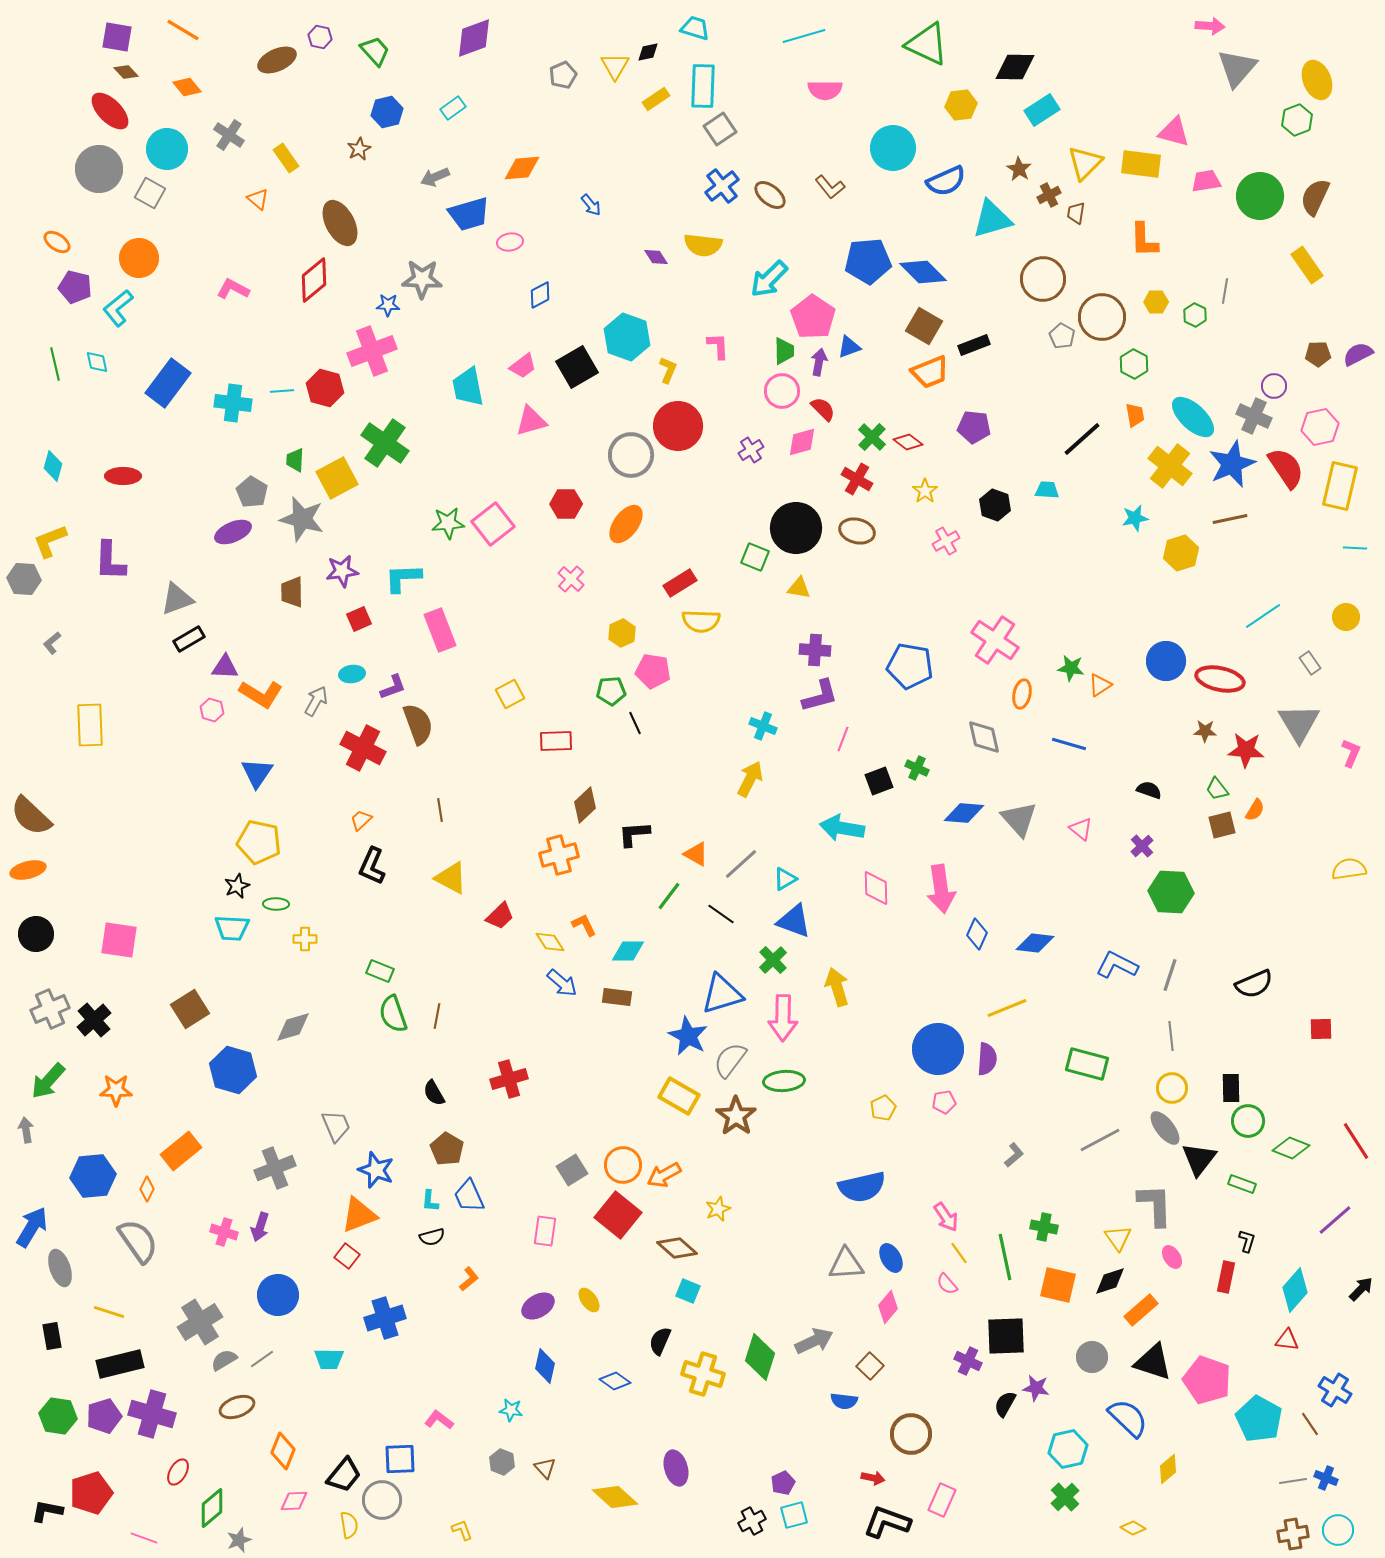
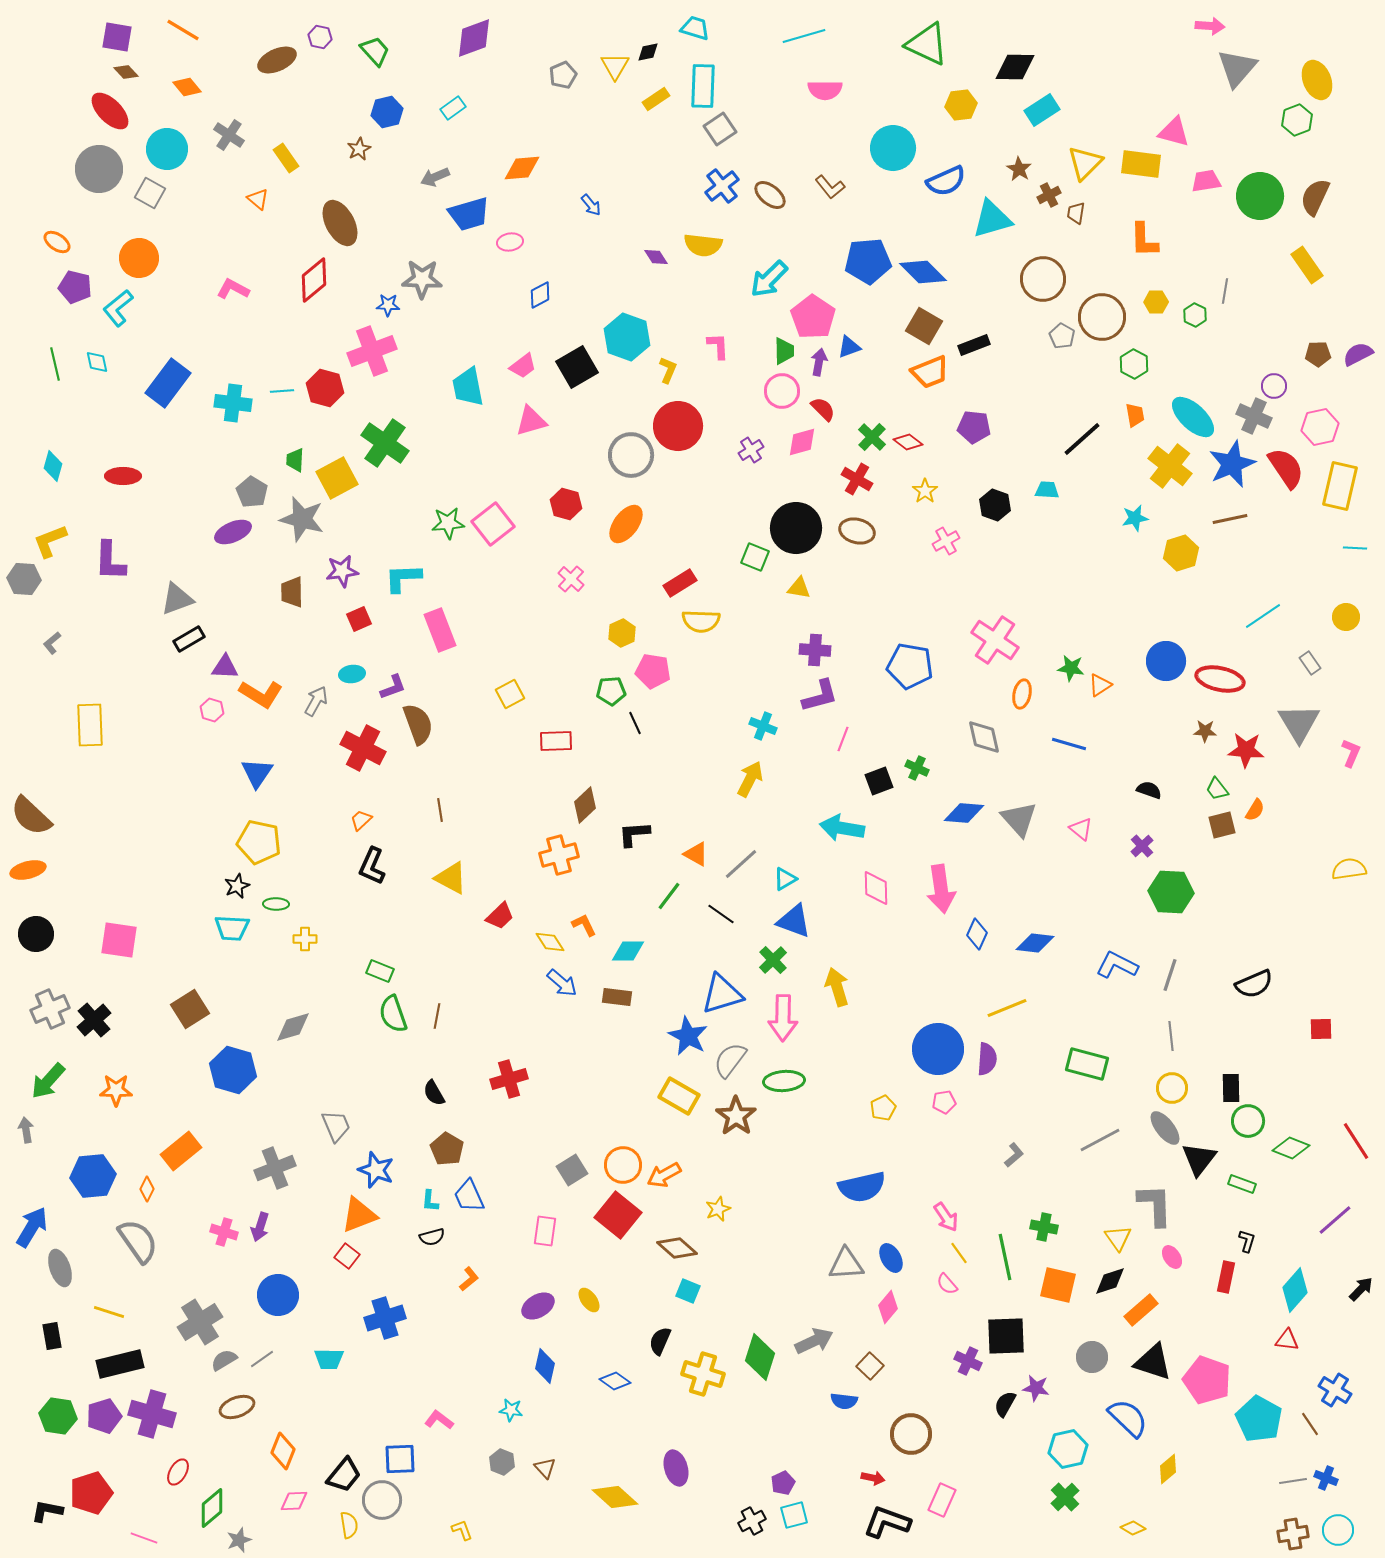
red hexagon at (566, 504): rotated 16 degrees clockwise
